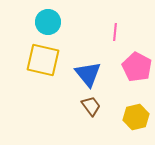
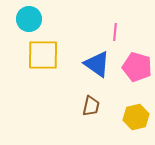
cyan circle: moved 19 px left, 3 px up
yellow square: moved 5 px up; rotated 12 degrees counterclockwise
pink pentagon: rotated 12 degrees counterclockwise
blue triangle: moved 9 px right, 10 px up; rotated 16 degrees counterclockwise
brown trapezoid: rotated 50 degrees clockwise
